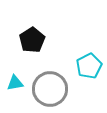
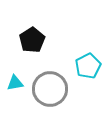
cyan pentagon: moved 1 px left
